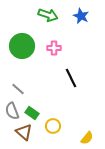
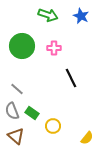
gray line: moved 1 px left
brown triangle: moved 8 px left, 4 px down
